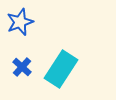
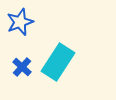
cyan rectangle: moved 3 px left, 7 px up
